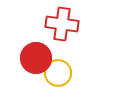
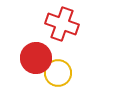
red cross: rotated 12 degrees clockwise
